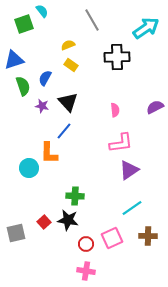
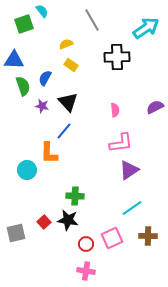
yellow semicircle: moved 2 px left, 1 px up
blue triangle: rotated 20 degrees clockwise
cyan circle: moved 2 px left, 2 px down
